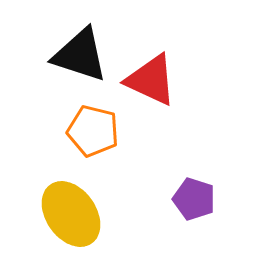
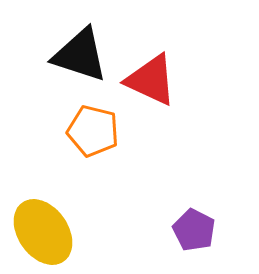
purple pentagon: moved 31 px down; rotated 9 degrees clockwise
yellow ellipse: moved 28 px left, 18 px down
